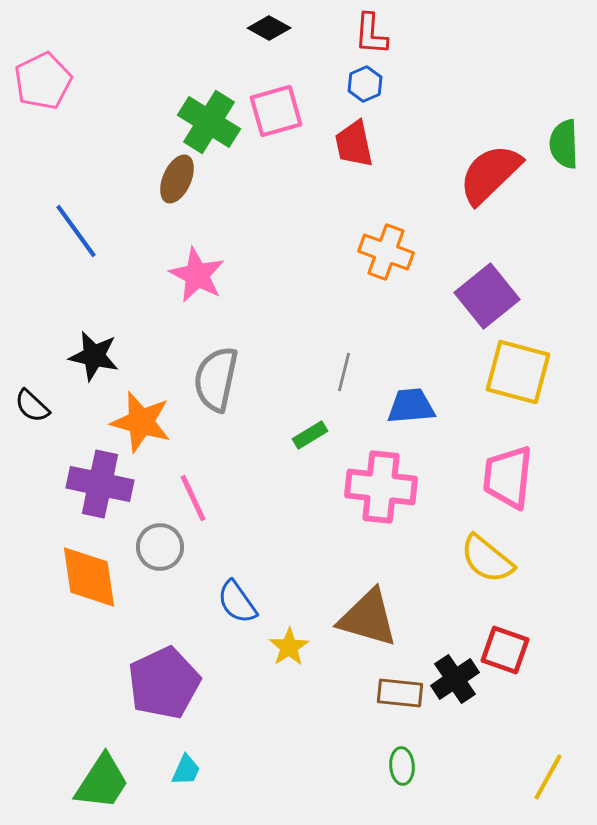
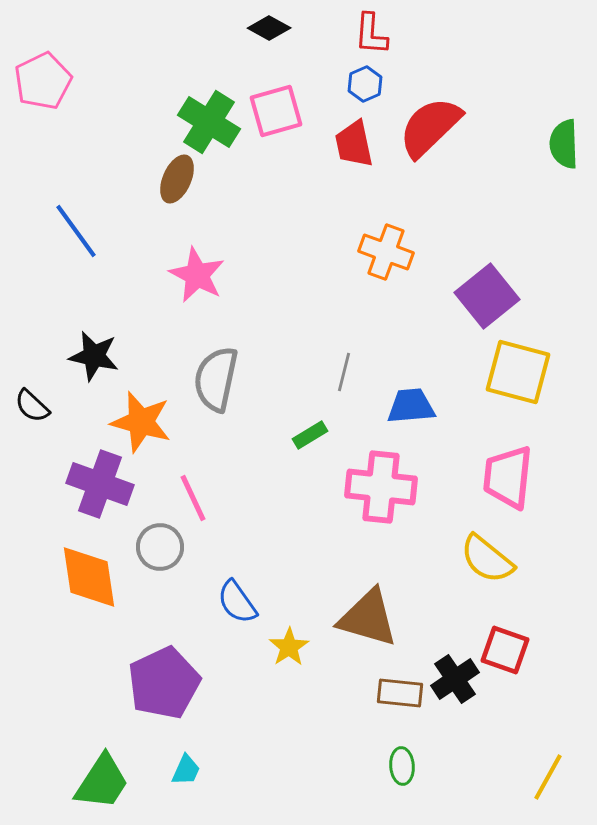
red semicircle: moved 60 px left, 47 px up
purple cross: rotated 8 degrees clockwise
